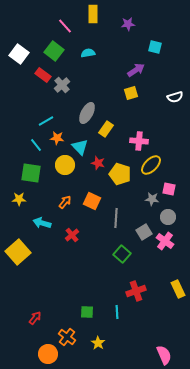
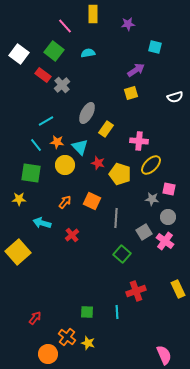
orange star at (57, 138): moved 4 px down
yellow star at (98, 343): moved 10 px left; rotated 16 degrees counterclockwise
